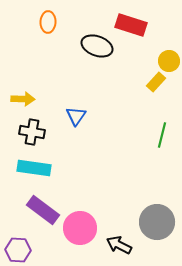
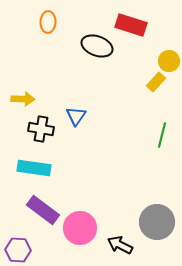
black cross: moved 9 px right, 3 px up
black arrow: moved 1 px right
